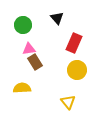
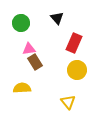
green circle: moved 2 px left, 2 px up
